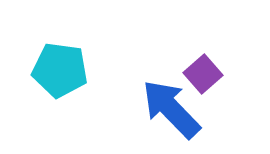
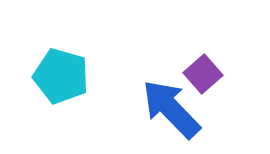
cyan pentagon: moved 1 px right, 6 px down; rotated 8 degrees clockwise
